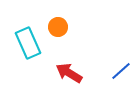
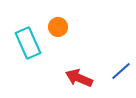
red arrow: moved 10 px right, 5 px down; rotated 8 degrees counterclockwise
